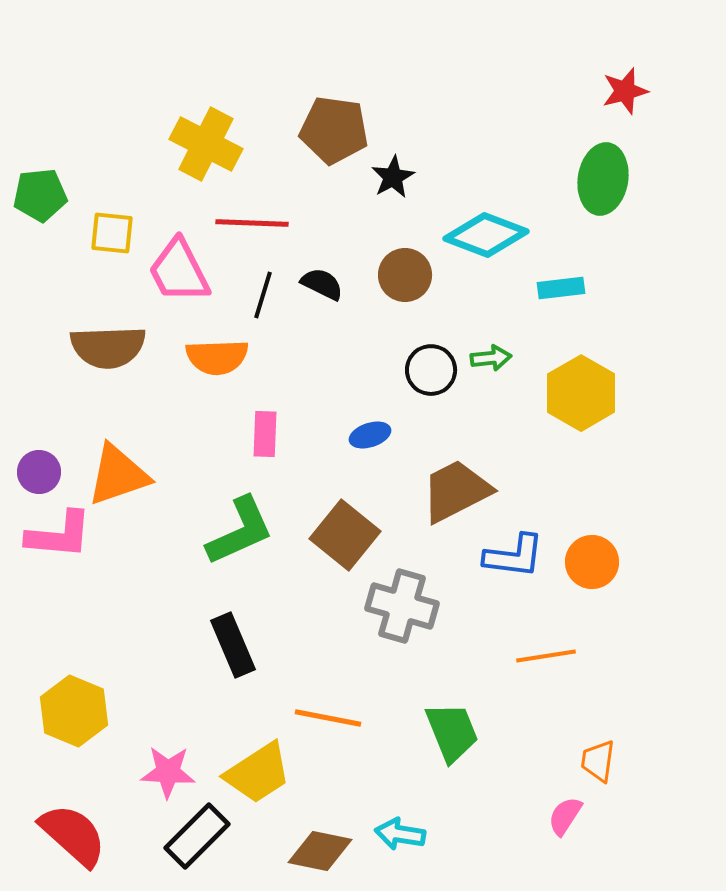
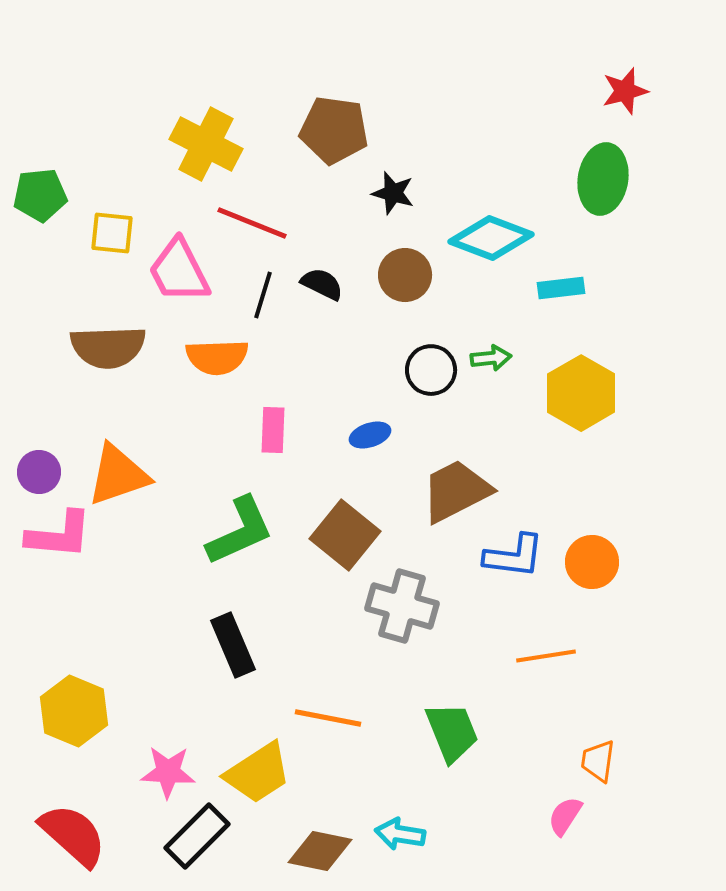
black star at (393, 177): moved 16 px down; rotated 27 degrees counterclockwise
red line at (252, 223): rotated 20 degrees clockwise
cyan diamond at (486, 235): moved 5 px right, 3 px down
pink rectangle at (265, 434): moved 8 px right, 4 px up
